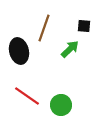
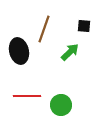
brown line: moved 1 px down
green arrow: moved 3 px down
red line: rotated 36 degrees counterclockwise
